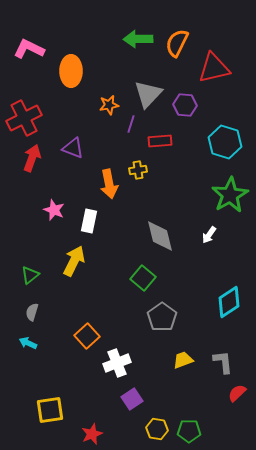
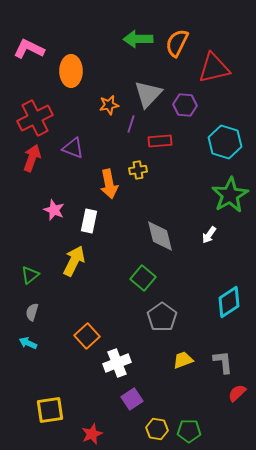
red cross: moved 11 px right
